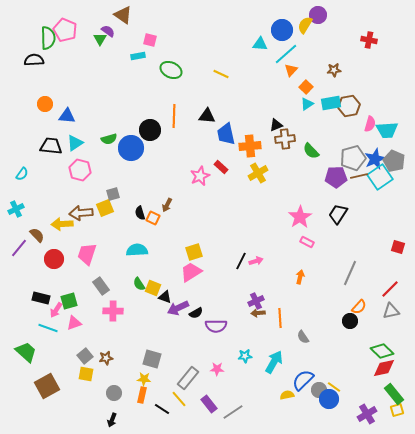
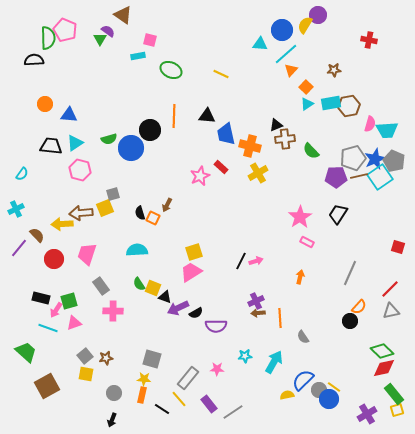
blue triangle at (67, 116): moved 2 px right, 1 px up
orange cross at (250, 146): rotated 20 degrees clockwise
